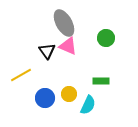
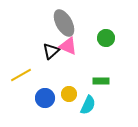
black triangle: moved 4 px right; rotated 24 degrees clockwise
